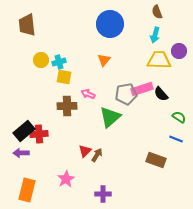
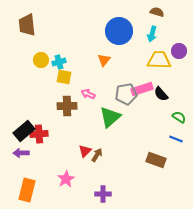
brown semicircle: rotated 128 degrees clockwise
blue circle: moved 9 px right, 7 px down
cyan arrow: moved 3 px left, 1 px up
